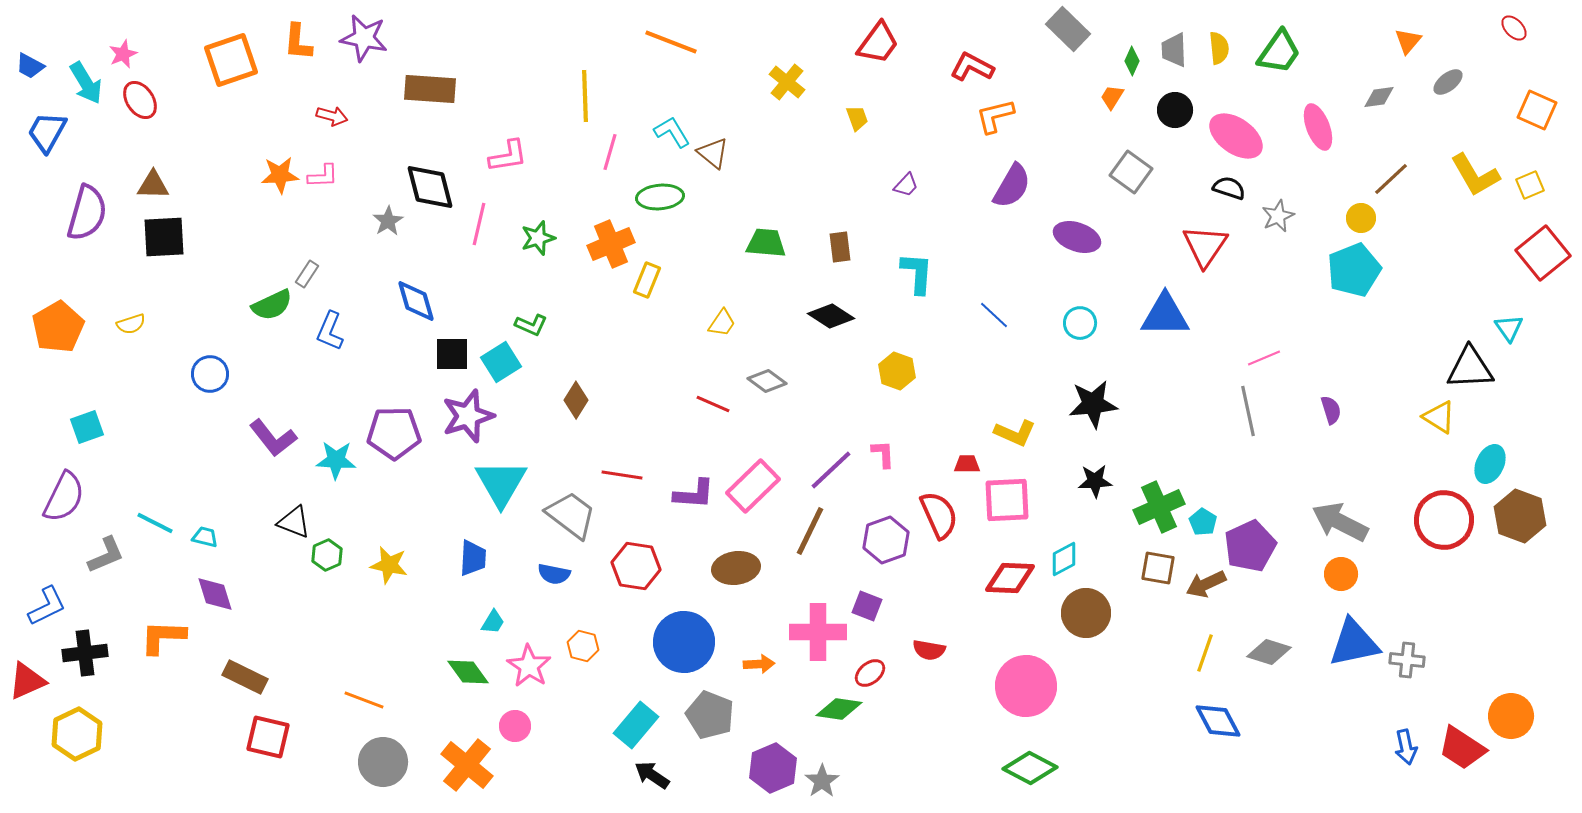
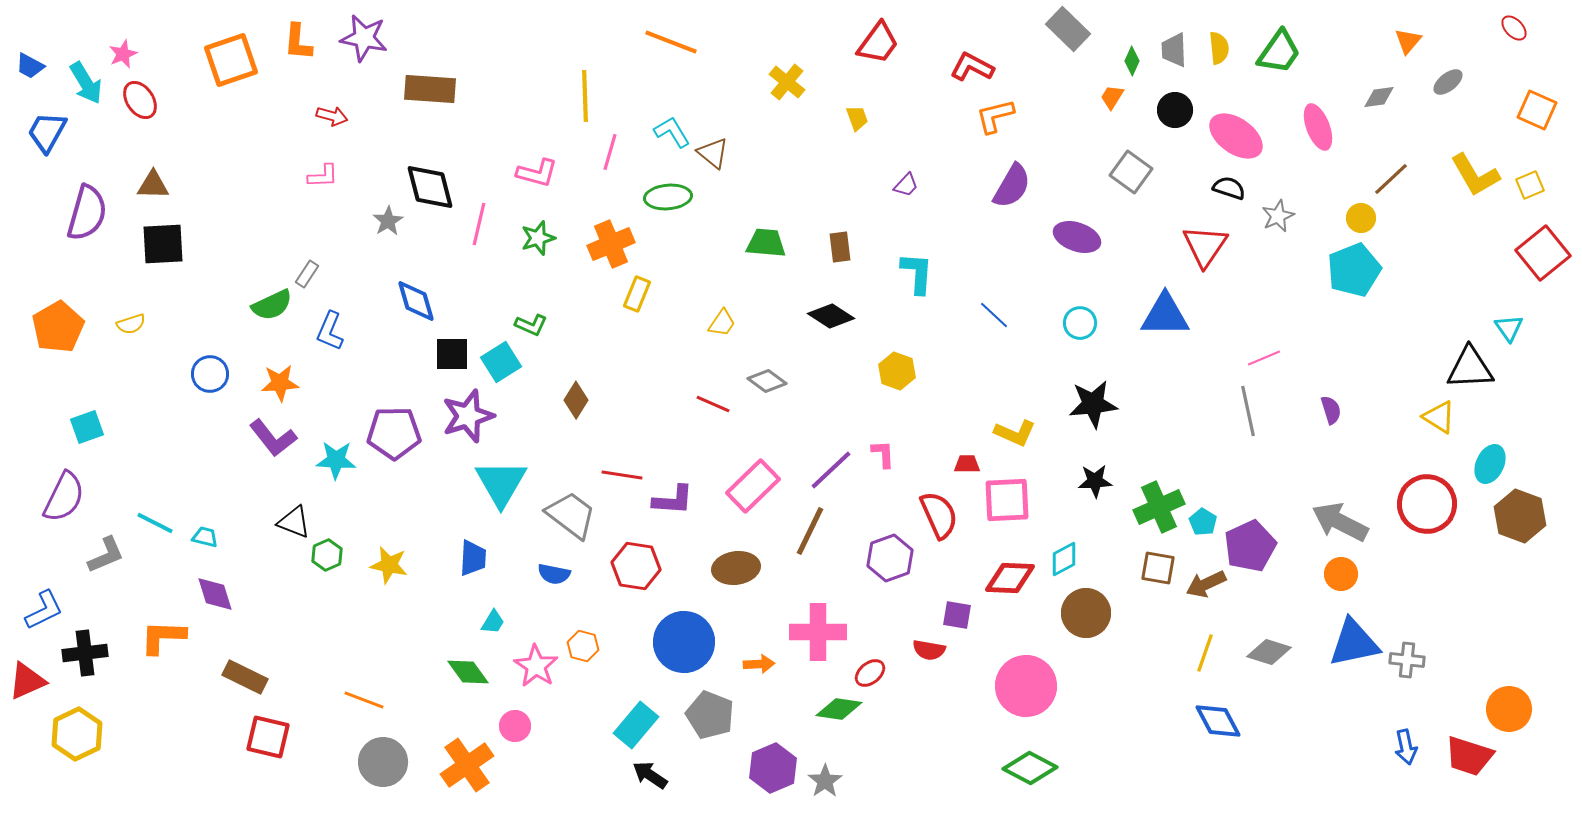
pink L-shape at (508, 156): moved 29 px right, 17 px down; rotated 24 degrees clockwise
orange star at (280, 175): moved 208 px down
green ellipse at (660, 197): moved 8 px right
black square at (164, 237): moved 1 px left, 7 px down
yellow rectangle at (647, 280): moved 10 px left, 14 px down
purple L-shape at (694, 494): moved 21 px left, 6 px down
red circle at (1444, 520): moved 17 px left, 16 px up
purple hexagon at (886, 540): moved 4 px right, 18 px down
blue L-shape at (47, 606): moved 3 px left, 4 px down
purple square at (867, 606): moved 90 px right, 9 px down; rotated 12 degrees counterclockwise
pink star at (529, 666): moved 7 px right
orange circle at (1511, 716): moved 2 px left, 7 px up
red trapezoid at (1462, 748): moved 7 px right, 8 px down; rotated 15 degrees counterclockwise
orange cross at (467, 765): rotated 16 degrees clockwise
black arrow at (652, 775): moved 2 px left
gray star at (822, 781): moved 3 px right
